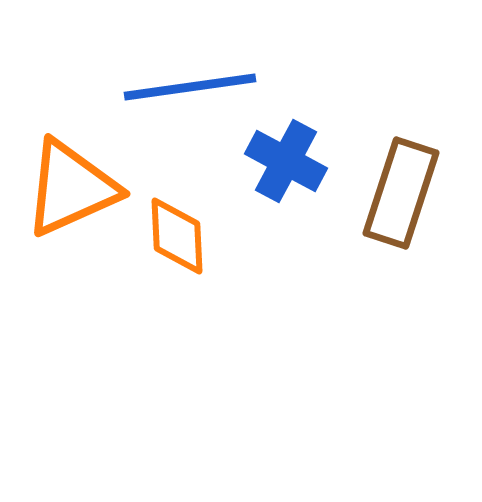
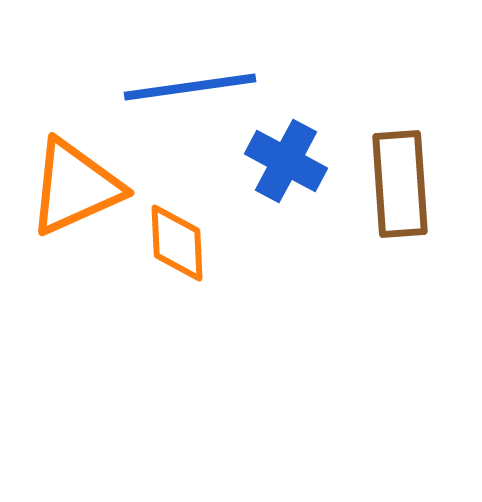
orange triangle: moved 4 px right, 1 px up
brown rectangle: moved 1 px left, 9 px up; rotated 22 degrees counterclockwise
orange diamond: moved 7 px down
